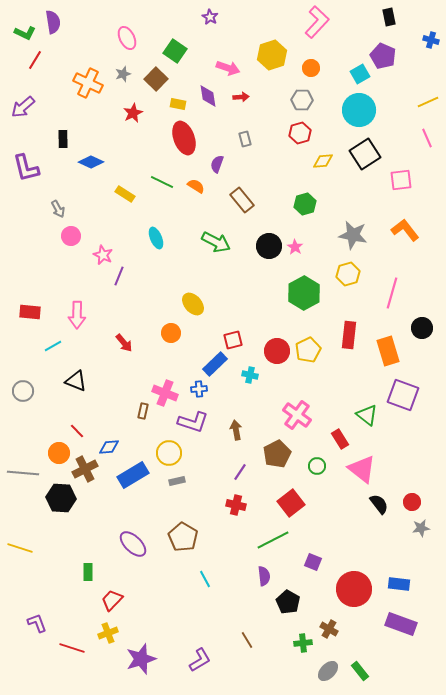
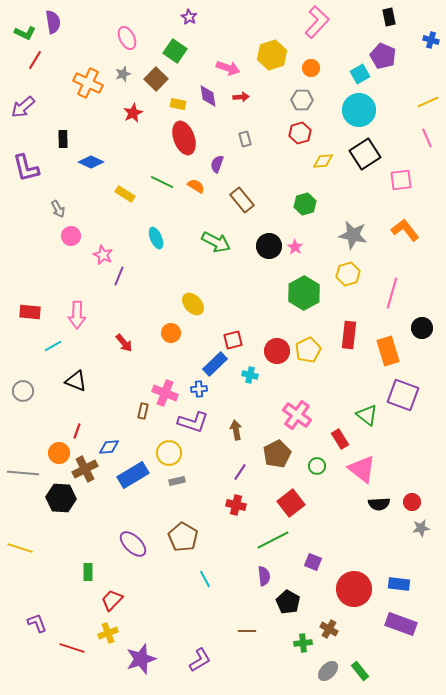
purple star at (210, 17): moved 21 px left
red line at (77, 431): rotated 63 degrees clockwise
black semicircle at (379, 504): rotated 125 degrees clockwise
brown line at (247, 640): moved 9 px up; rotated 60 degrees counterclockwise
